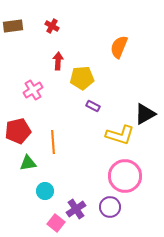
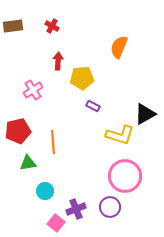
purple cross: rotated 12 degrees clockwise
